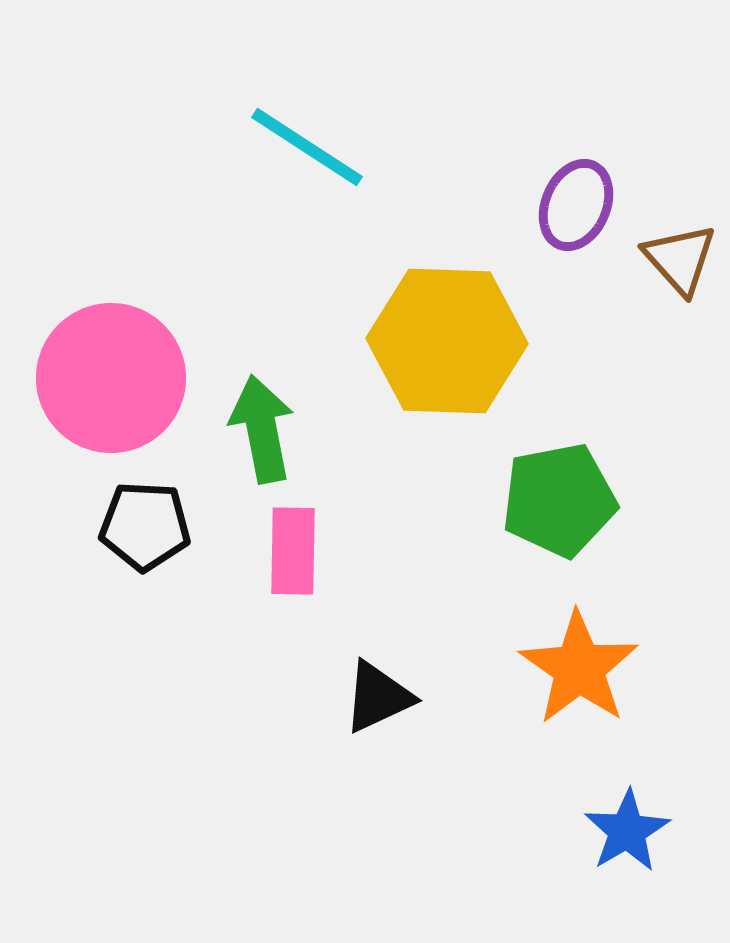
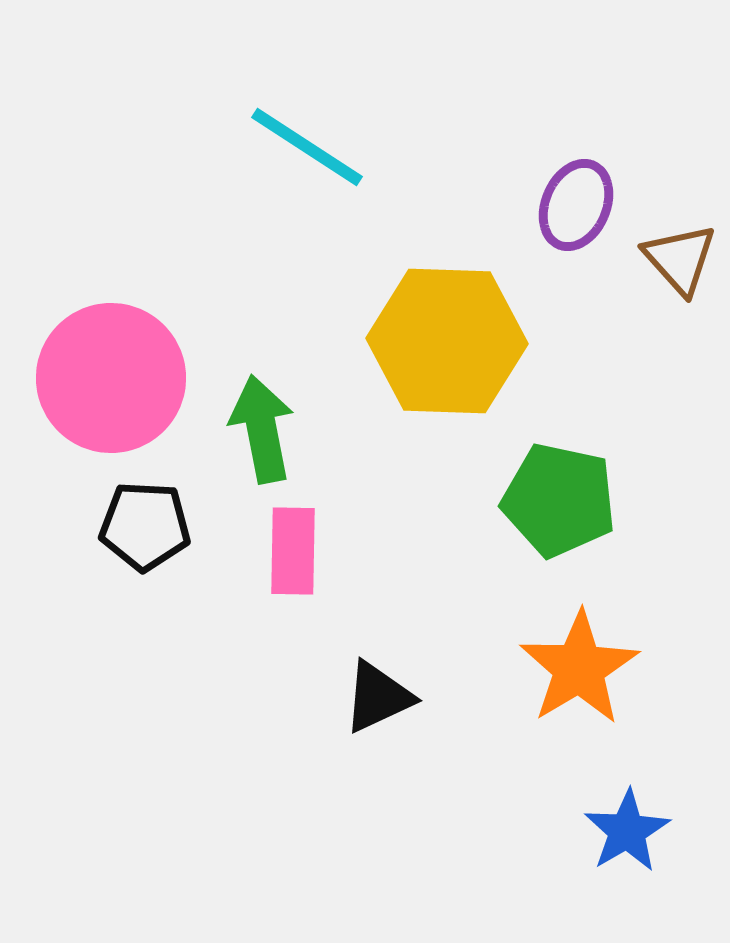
green pentagon: rotated 23 degrees clockwise
orange star: rotated 6 degrees clockwise
